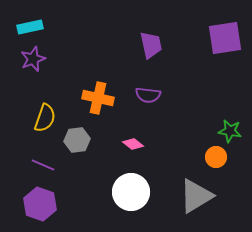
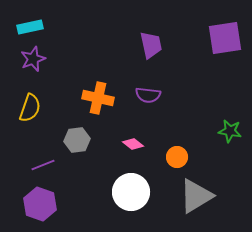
yellow semicircle: moved 15 px left, 10 px up
orange circle: moved 39 px left
purple line: rotated 45 degrees counterclockwise
